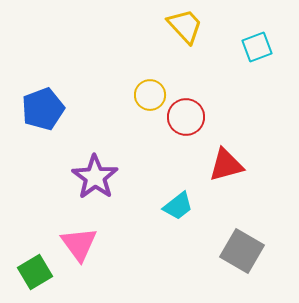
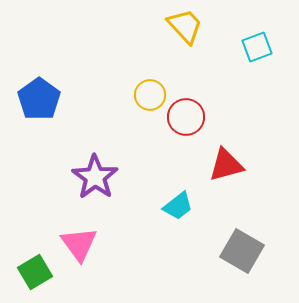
blue pentagon: moved 4 px left, 10 px up; rotated 15 degrees counterclockwise
